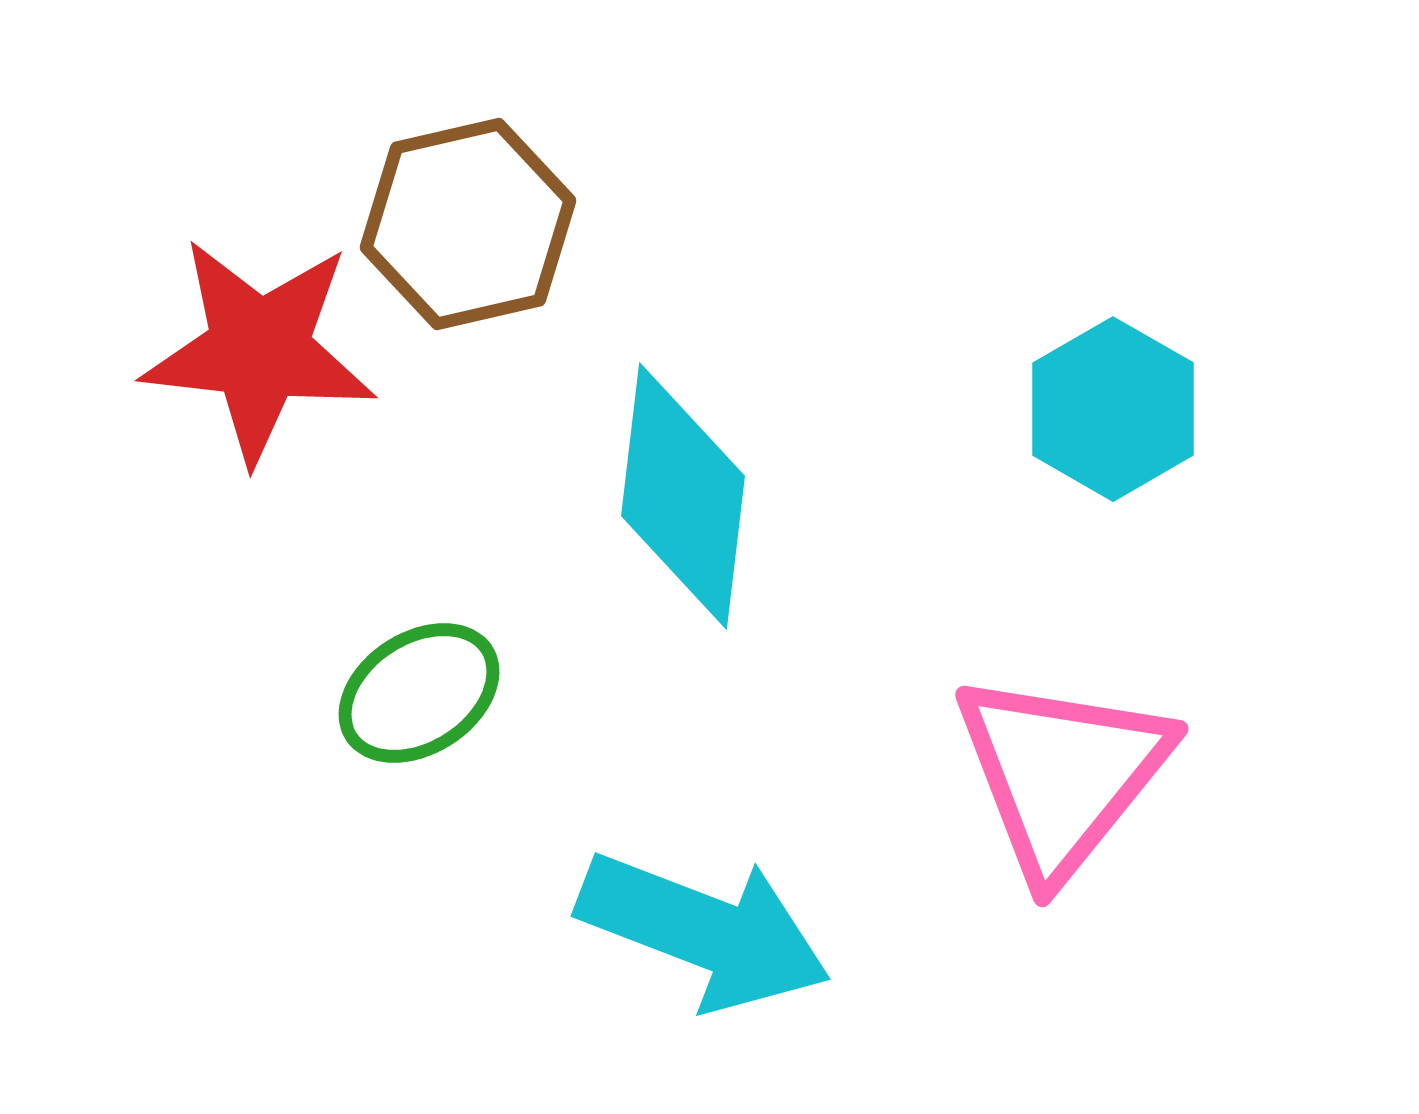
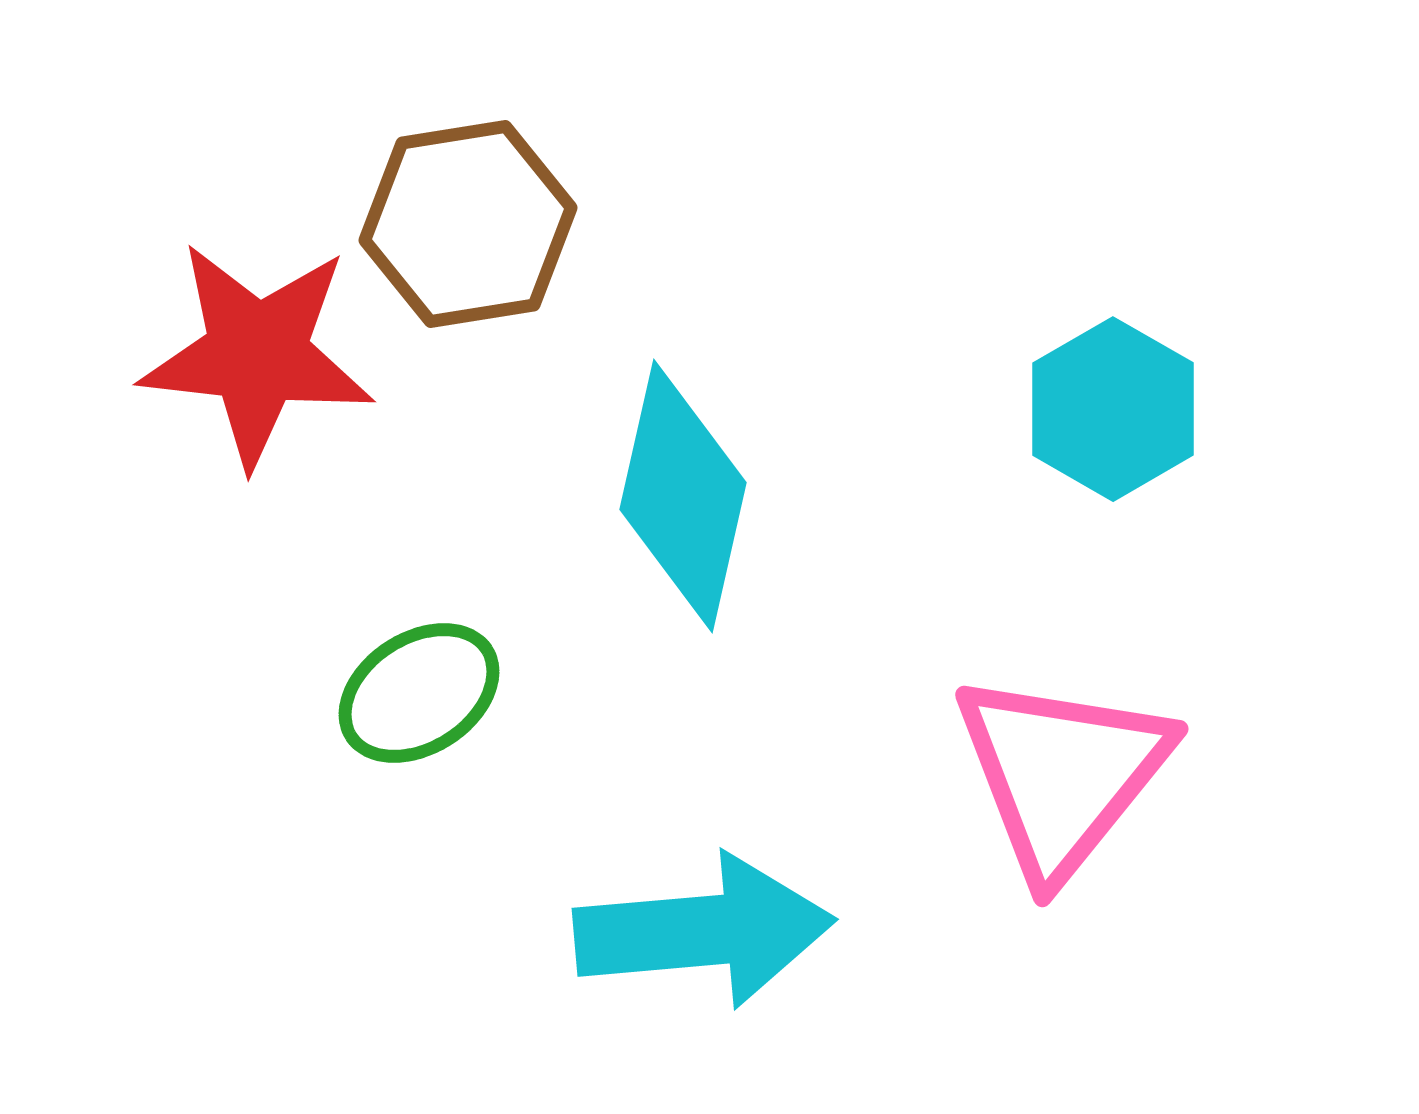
brown hexagon: rotated 4 degrees clockwise
red star: moved 2 px left, 4 px down
cyan diamond: rotated 6 degrees clockwise
cyan arrow: rotated 26 degrees counterclockwise
